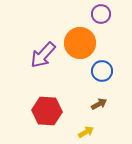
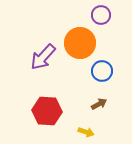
purple circle: moved 1 px down
purple arrow: moved 2 px down
yellow arrow: rotated 49 degrees clockwise
